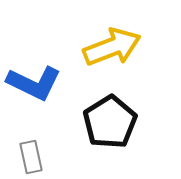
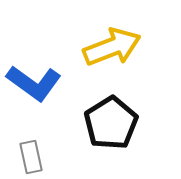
blue L-shape: rotated 10 degrees clockwise
black pentagon: moved 1 px right, 1 px down
